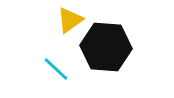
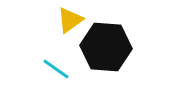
cyan line: rotated 8 degrees counterclockwise
